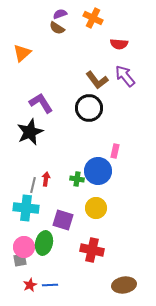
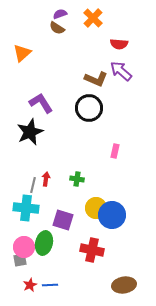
orange cross: rotated 18 degrees clockwise
purple arrow: moved 4 px left, 5 px up; rotated 10 degrees counterclockwise
brown L-shape: moved 1 px left, 1 px up; rotated 30 degrees counterclockwise
blue circle: moved 14 px right, 44 px down
